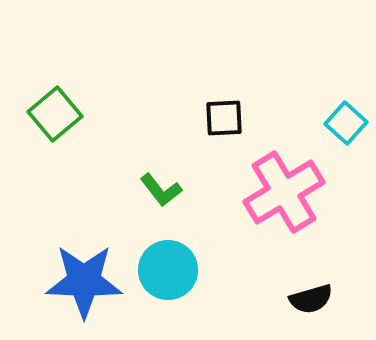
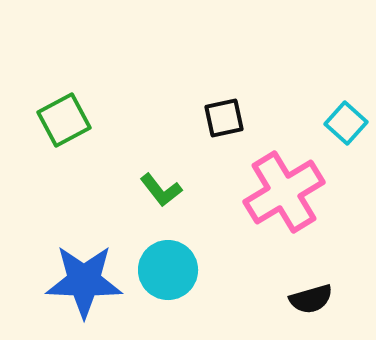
green square: moved 9 px right, 6 px down; rotated 12 degrees clockwise
black square: rotated 9 degrees counterclockwise
